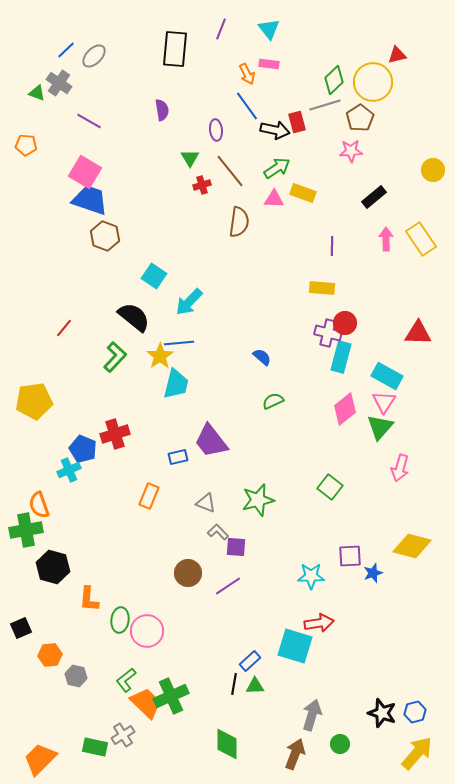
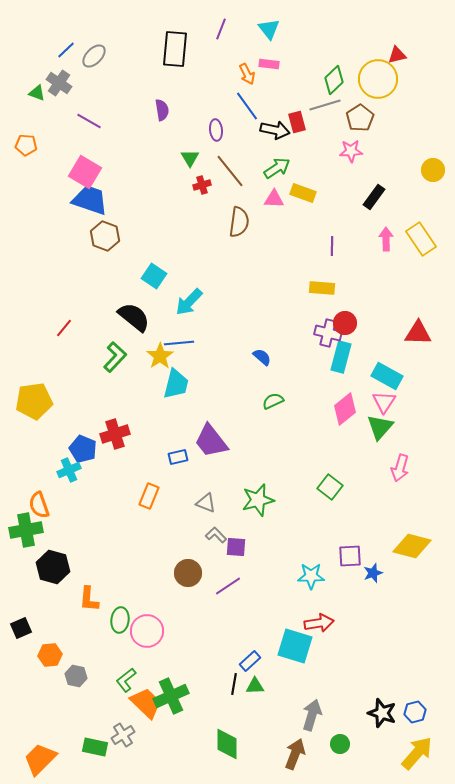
yellow circle at (373, 82): moved 5 px right, 3 px up
black rectangle at (374, 197): rotated 15 degrees counterclockwise
gray L-shape at (218, 532): moved 2 px left, 3 px down
